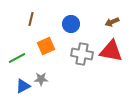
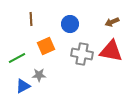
brown line: rotated 16 degrees counterclockwise
blue circle: moved 1 px left
gray star: moved 2 px left, 4 px up
